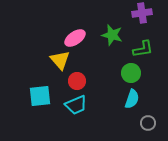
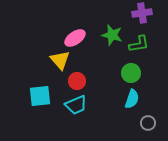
green L-shape: moved 4 px left, 5 px up
